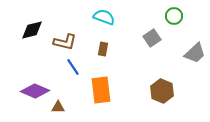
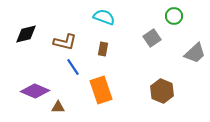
black diamond: moved 6 px left, 4 px down
orange rectangle: rotated 12 degrees counterclockwise
